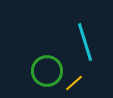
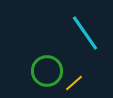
cyan line: moved 9 px up; rotated 18 degrees counterclockwise
